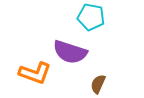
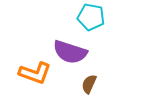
brown semicircle: moved 9 px left
